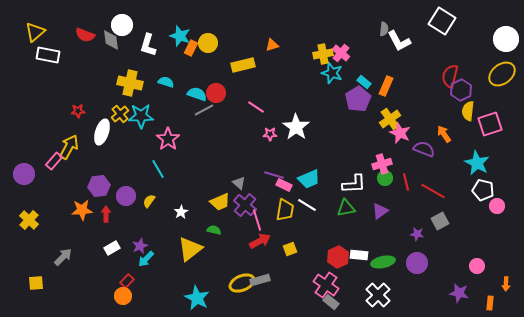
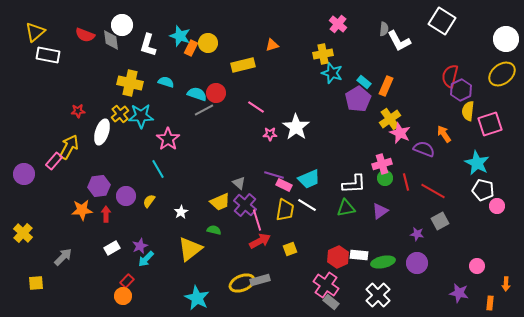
pink cross at (341, 53): moved 3 px left, 29 px up
yellow cross at (29, 220): moved 6 px left, 13 px down
